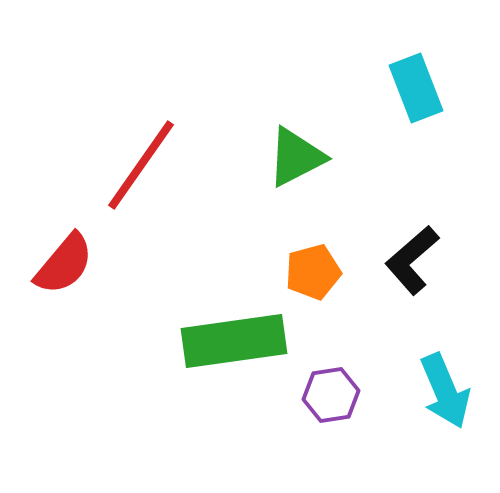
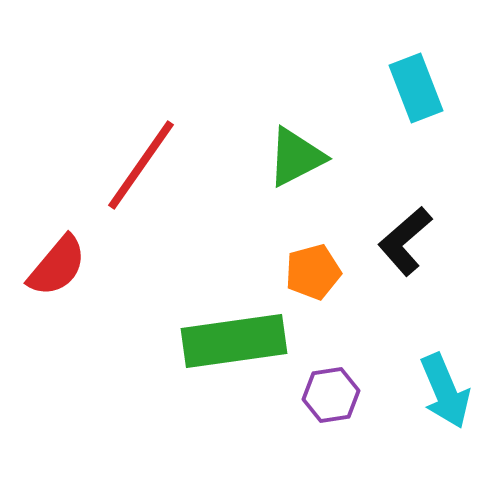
black L-shape: moved 7 px left, 19 px up
red semicircle: moved 7 px left, 2 px down
